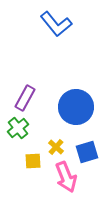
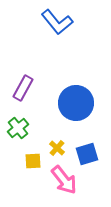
blue L-shape: moved 1 px right, 2 px up
purple rectangle: moved 2 px left, 10 px up
blue circle: moved 4 px up
yellow cross: moved 1 px right, 1 px down
blue square: moved 2 px down
pink arrow: moved 2 px left, 3 px down; rotated 16 degrees counterclockwise
